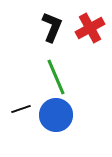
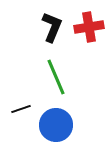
red cross: moved 1 px left, 1 px up; rotated 20 degrees clockwise
blue circle: moved 10 px down
